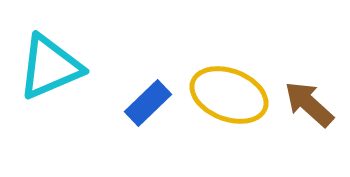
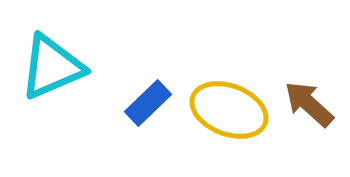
cyan triangle: moved 2 px right
yellow ellipse: moved 15 px down
